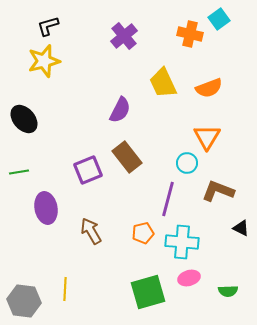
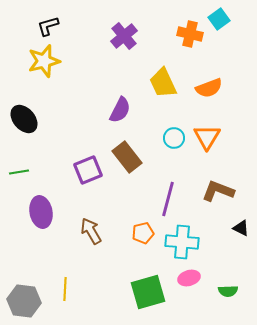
cyan circle: moved 13 px left, 25 px up
purple ellipse: moved 5 px left, 4 px down
